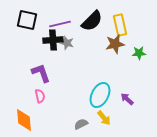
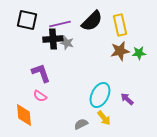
black cross: moved 1 px up
brown star: moved 5 px right, 7 px down
pink semicircle: rotated 136 degrees clockwise
orange diamond: moved 5 px up
